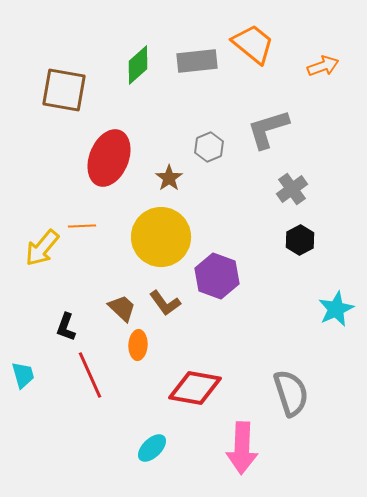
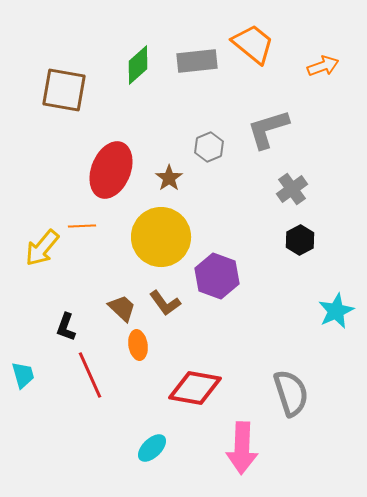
red ellipse: moved 2 px right, 12 px down
cyan star: moved 2 px down
orange ellipse: rotated 12 degrees counterclockwise
